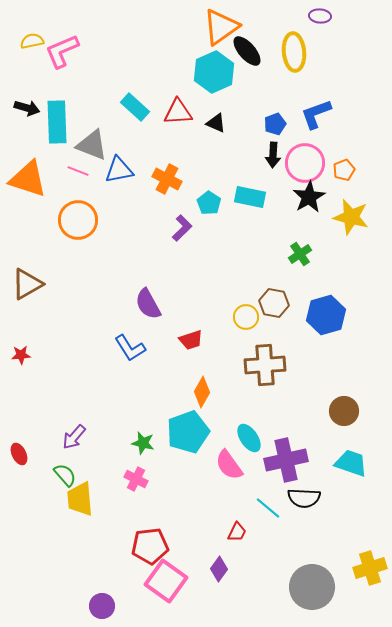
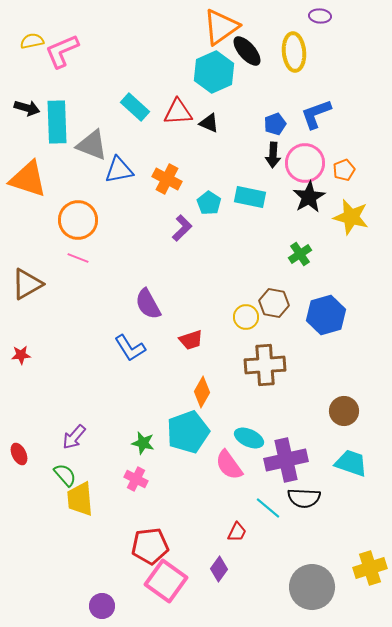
black triangle at (216, 123): moved 7 px left
pink line at (78, 171): moved 87 px down
cyan ellipse at (249, 438): rotated 32 degrees counterclockwise
